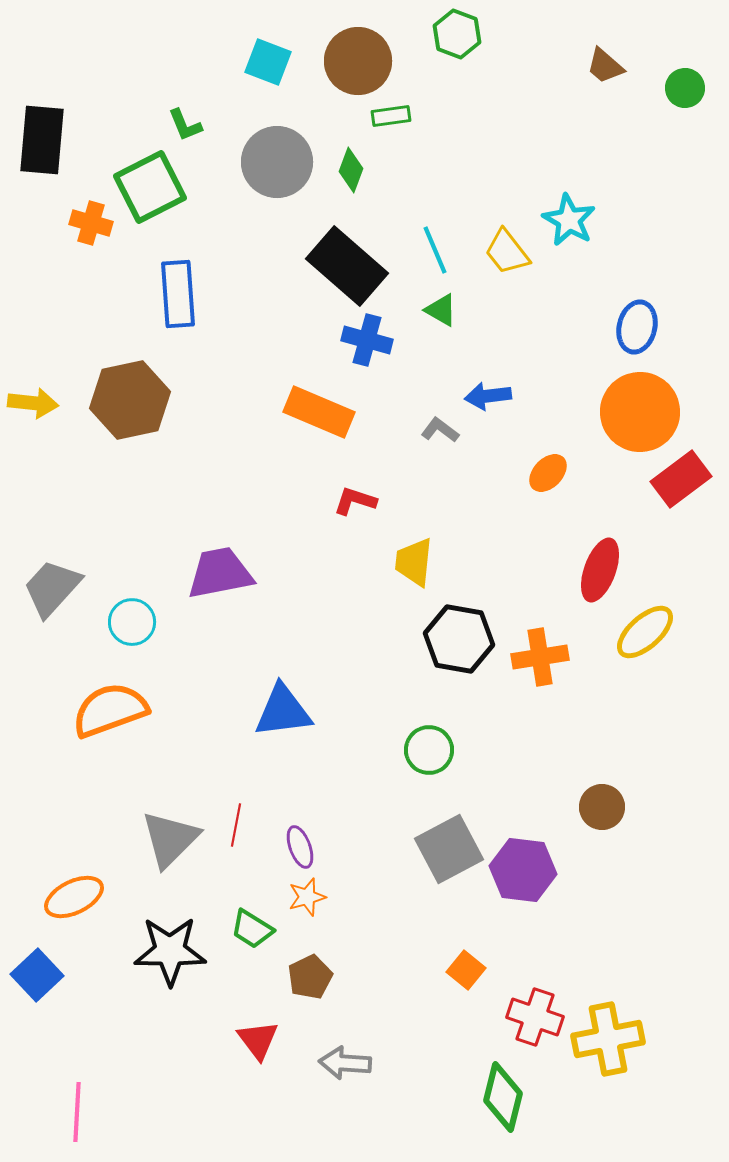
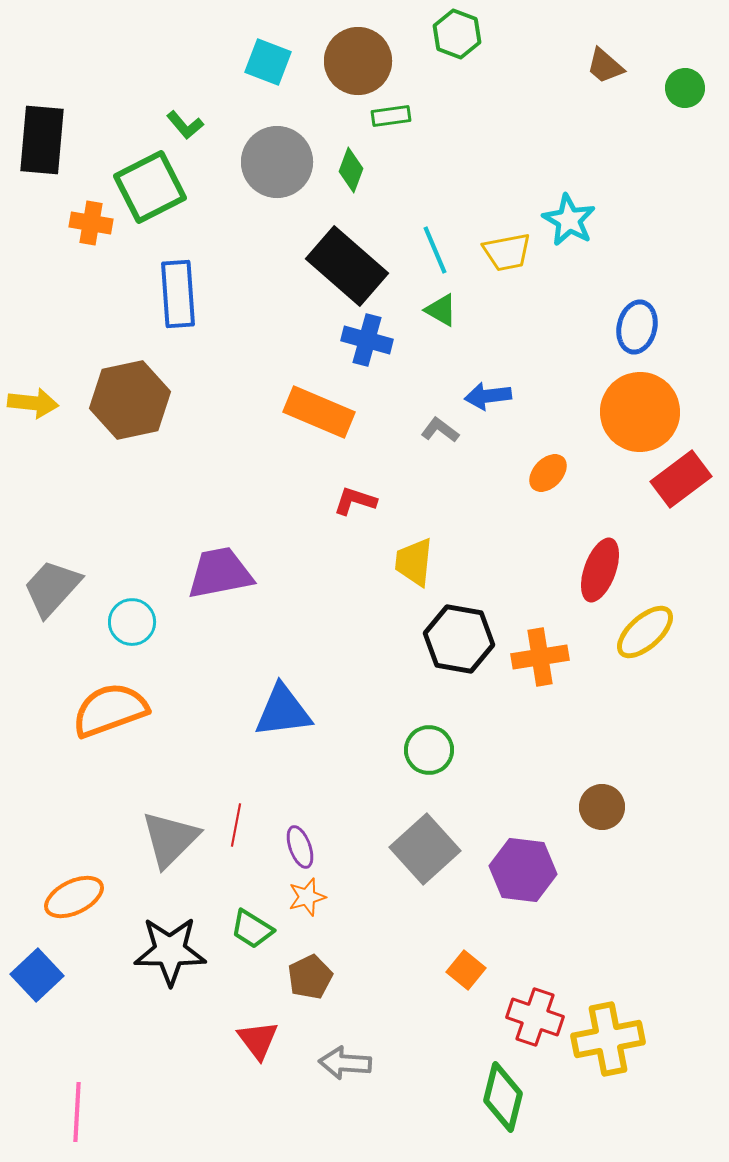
green L-shape at (185, 125): rotated 18 degrees counterclockwise
orange cross at (91, 223): rotated 6 degrees counterclockwise
yellow trapezoid at (507, 252): rotated 63 degrees counterclockwise
gray square at (449, 849): moved 24 px left; rotated 14 degrees counterclockwise
